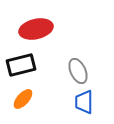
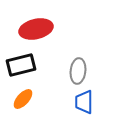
gray ellipse: rotated 30 degrees clockwise
